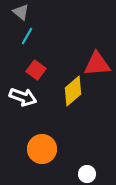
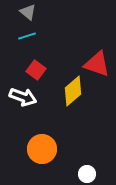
gray triangle: moved 7 px right
cyan line: rotated 42 degrees clockwise
red triangle: rotated 24 degrees clockwise
